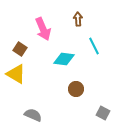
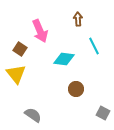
pink arrow: moved 3 px left, 2 px down
yellow triangle: rotated 20 degrees clockwise
gray semicircle: rotated 12 degrees clockwise
